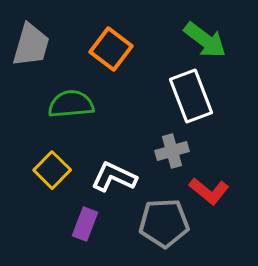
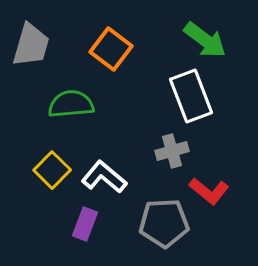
white L-shape: moved 10 px left; rotated 15 degrees clockwise
